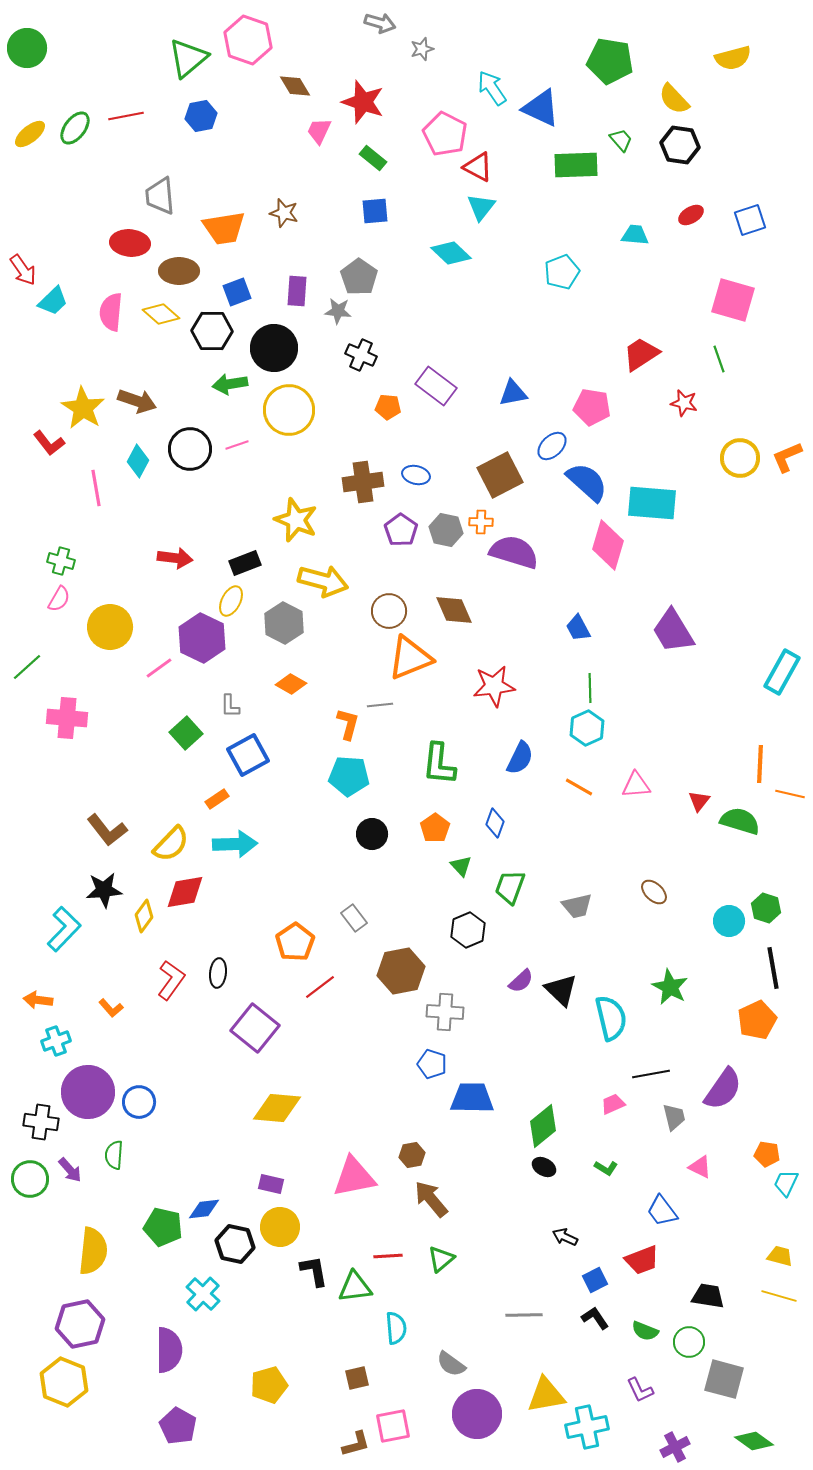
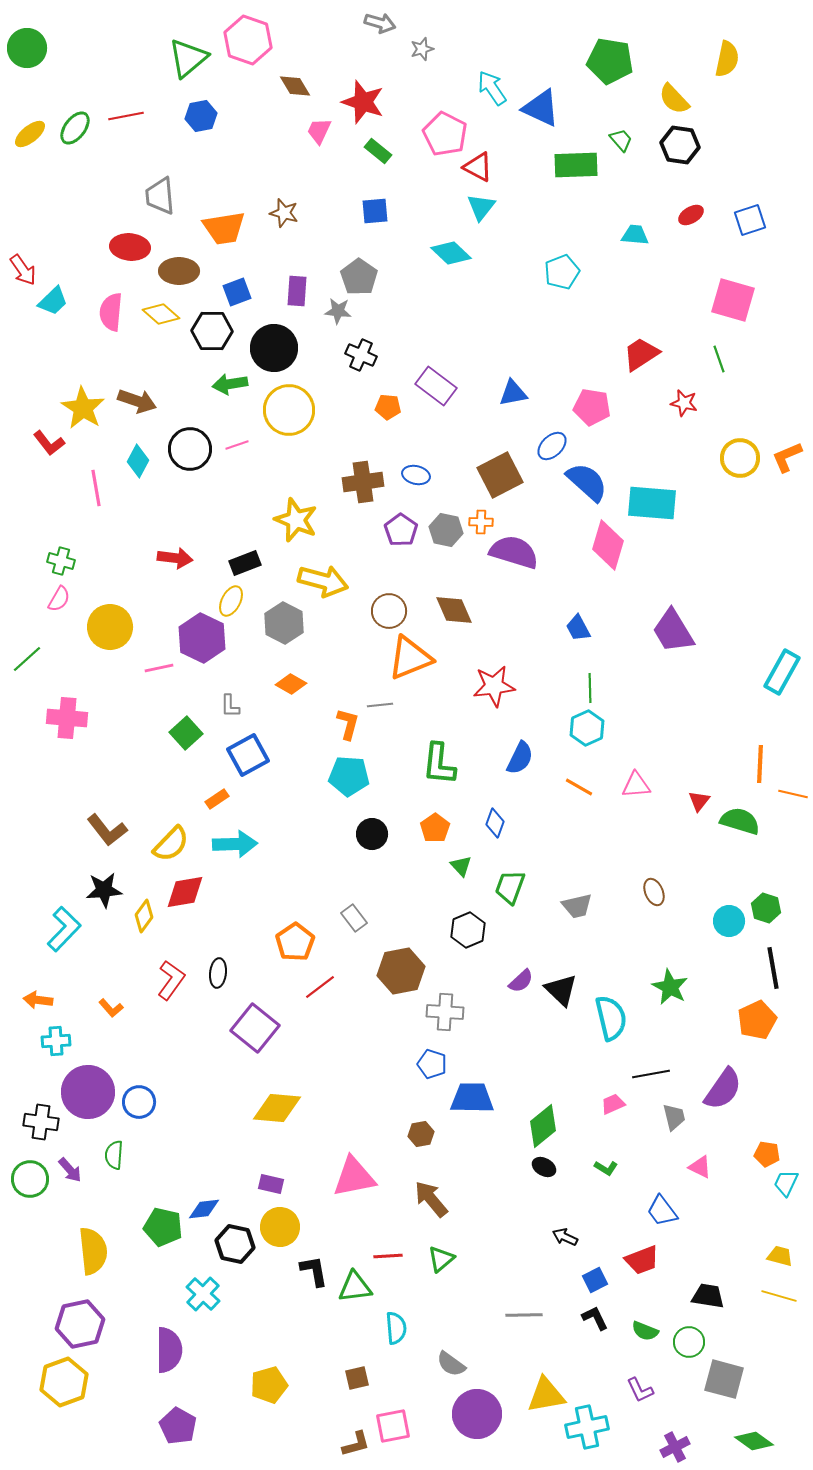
yellow semicircle at (733, 58): moved 6 px left, 1 px down; rotated 63 degrees counterclockwise
green rectangle at (373, 158): moved 5 px right, 7 px up
red ellipse at (130, 243): moved 4 px down
green line at (27, 667): moved 8 px up
pink line at (159, 668): rotated 24 degrees clockwise
orange line at (790, 794): moved 3 px right
brown ellipse at (654, 892): rotated 24 degrees clockwise
cyan cross at (56, 1041): rotated 16 degrees clockwise
brown hexagon at (412, 1155): moved 9 px right, 21 px up
yellow semicircle at (93, 1251): rotated 12 degrees counterclockwise
black L-shape at (595, 1318): rotated 8 degrees clockwise
yellow hexagon at (64, 1382): rotated 18 degrees clockwise
